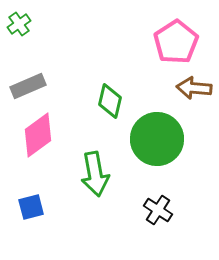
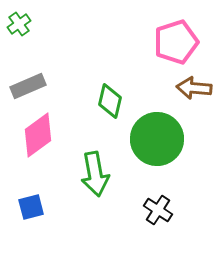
pink pentagon: rotated 15 degrees clockwise
